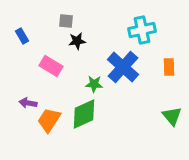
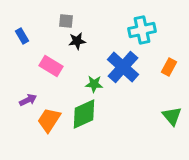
orange rectangle: rotated 30 degrees clockwise
purple arrow: moved 3 px up; rotated 144 degrees clockwise
